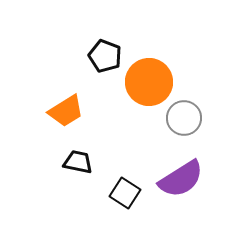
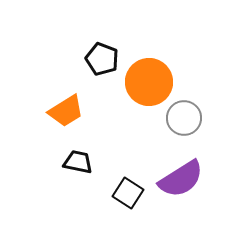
black pentagon: moved 3 px left, 3 px down
black square: moved 3 px right
